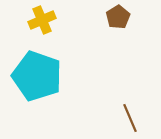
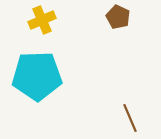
brown pentagon: rotated 15 degrees counterclockwise
cyan pentagon: rotated 21 degrees counterclockwise
